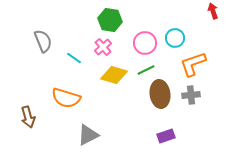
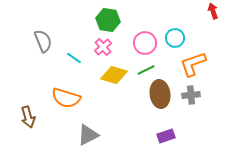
green hexagon: moved 2 px left
